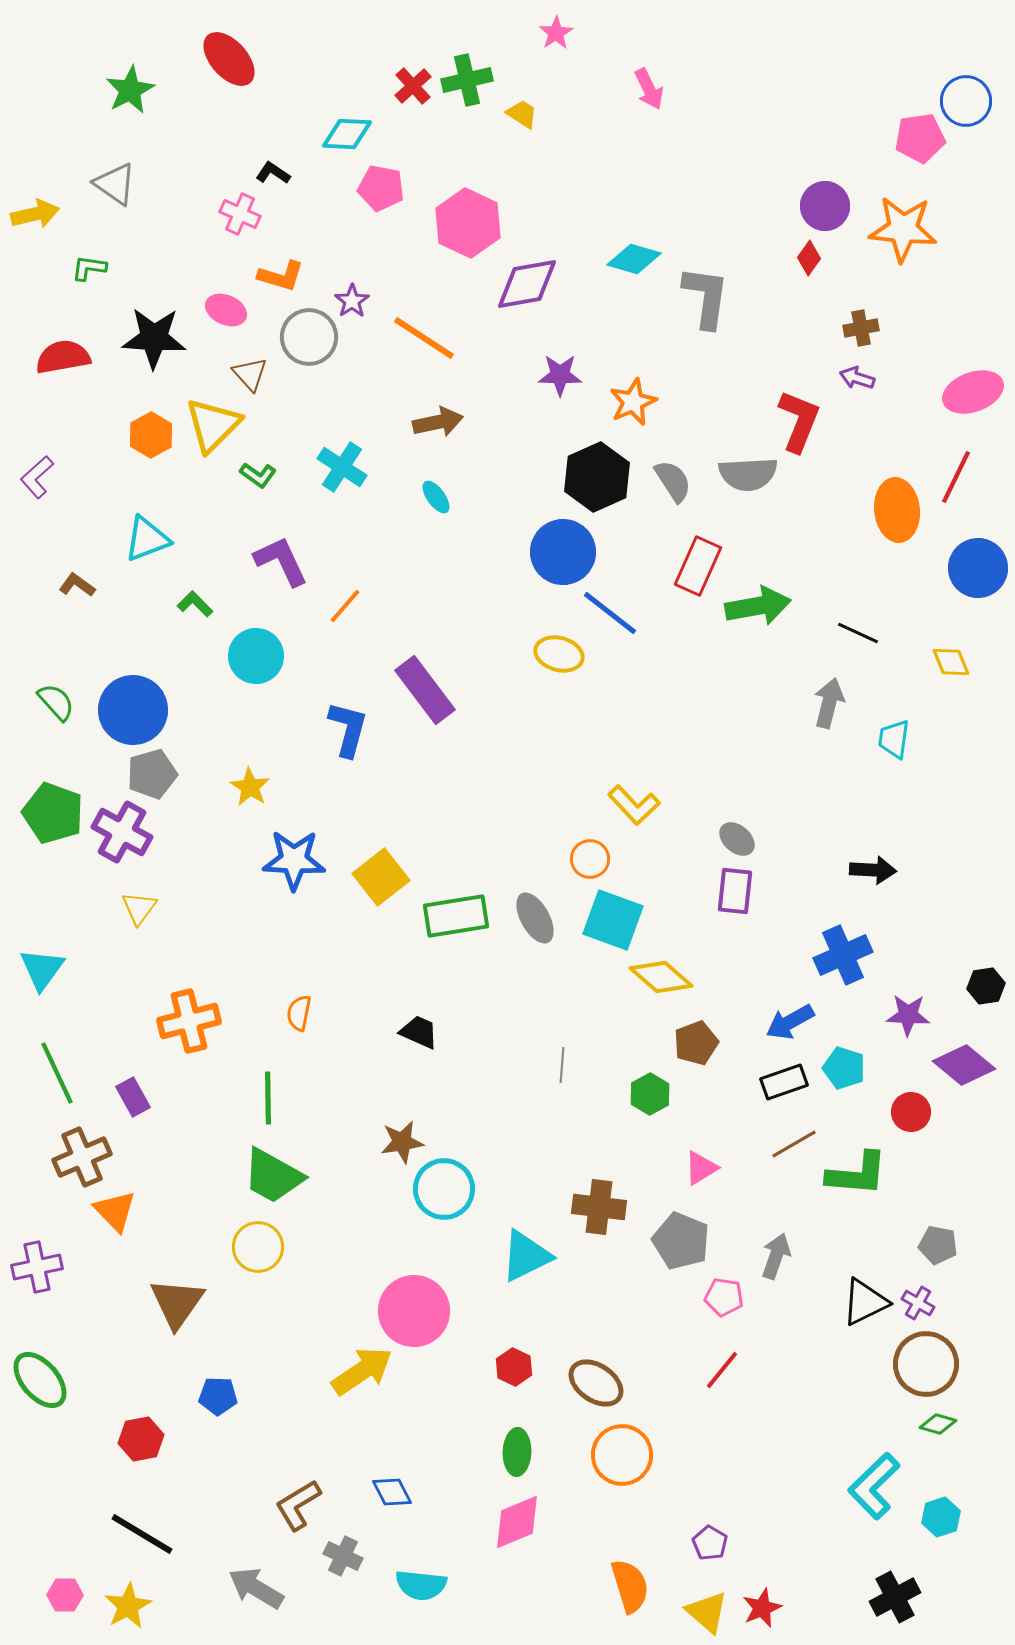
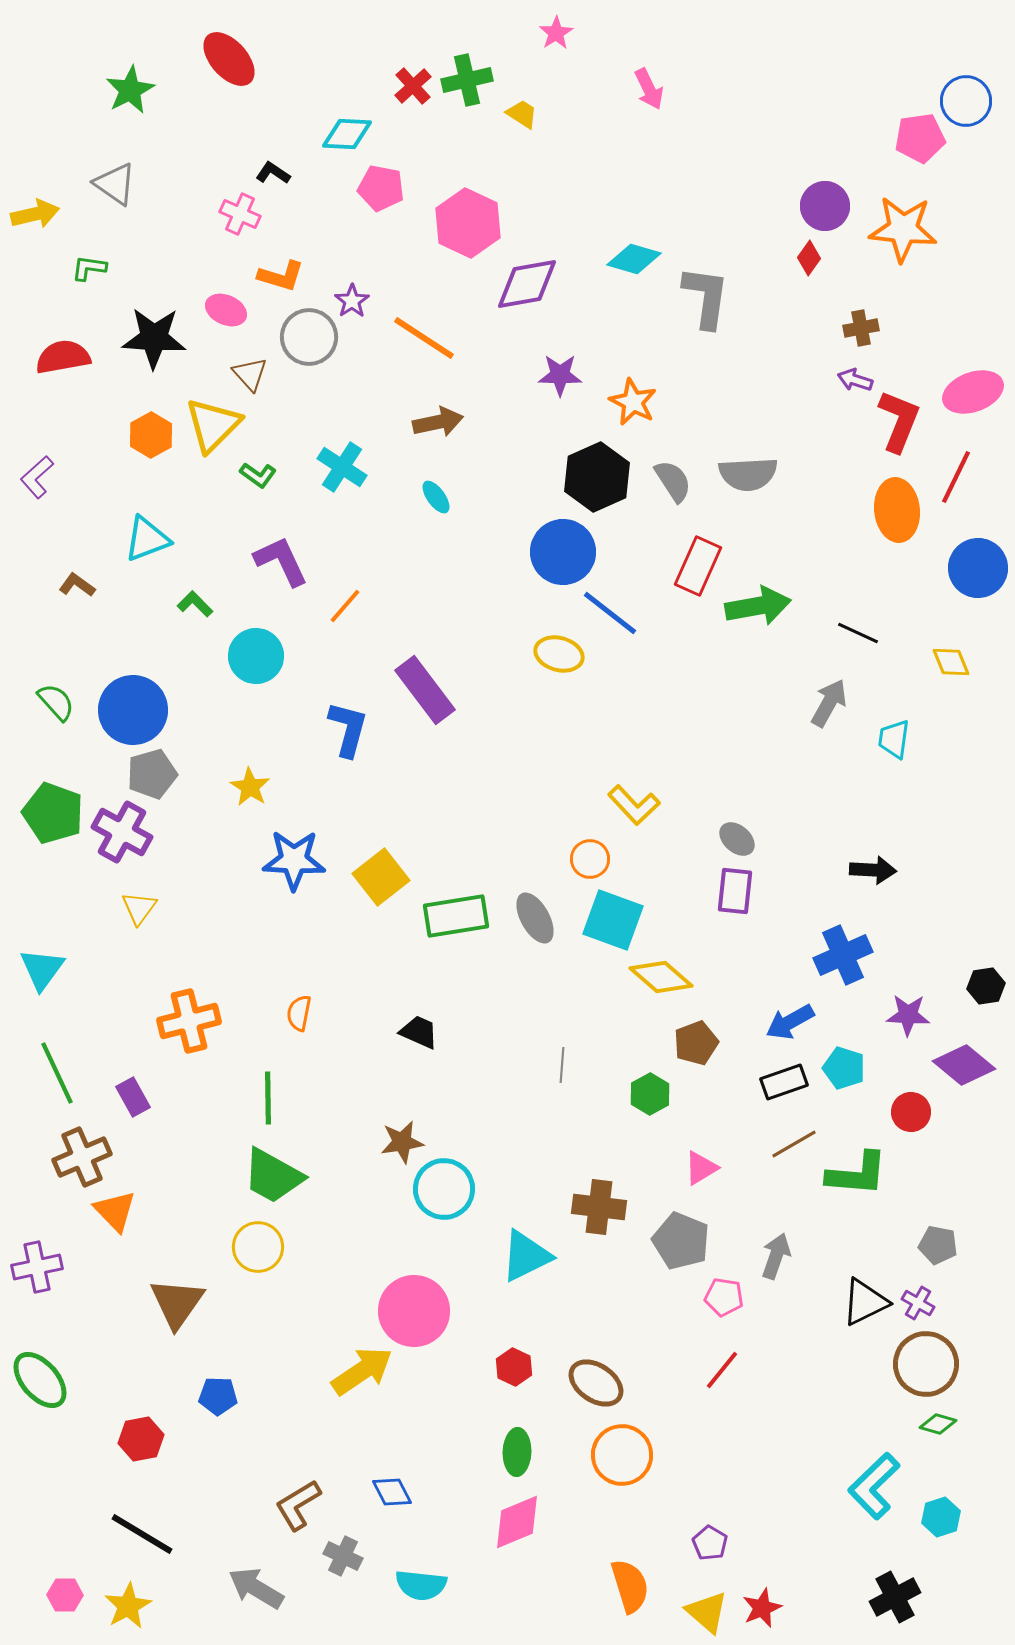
purple arrow at (857, 378): moved 2 px left, 2 px down
orange star at (633, 402): rotated 21 degrees counterclockwise
red L-shape at (799, 421): moved 100 px right
gray arrow at (829, 703): rotated 15 degrees clockwise
